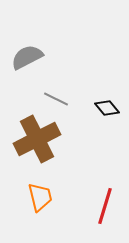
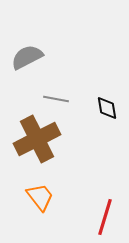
gray line: rotated 15 degrees counterclockwise
black diamond: rotated 30 degrees clockwise
orange trapezoid: rotated 24 degrees counterclockwise
red line: moved 11 px down
